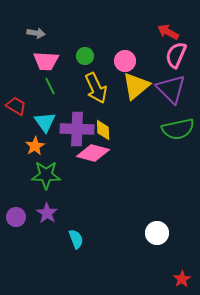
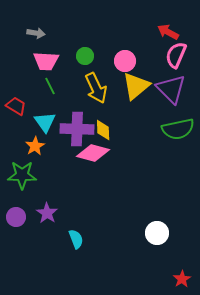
green star: moved 24 px left
